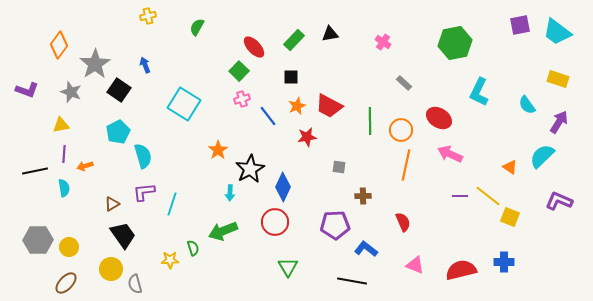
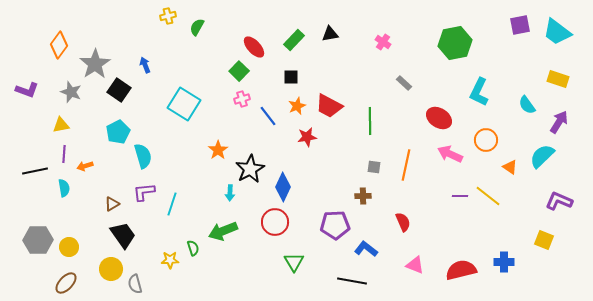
yellow cross at (148, 16): moved 20 px right
orange circle at (401, 130): moved 85 px right, 10 px down
gray square at (339, 167): moved 35 px right
yellow square at (510, 217): moved 34 px right, 23 px down
green triangle at (288, 267): moved 6 px right, 5 px up
